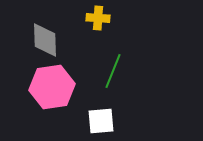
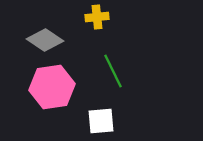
yellow cross: moved 1 px left, 1 px up; rotated 10 degrees counterclockwise
gray diamond: rotated 54 degrees counterclockwise
green line: rotated 48 degrees counterclockwise
